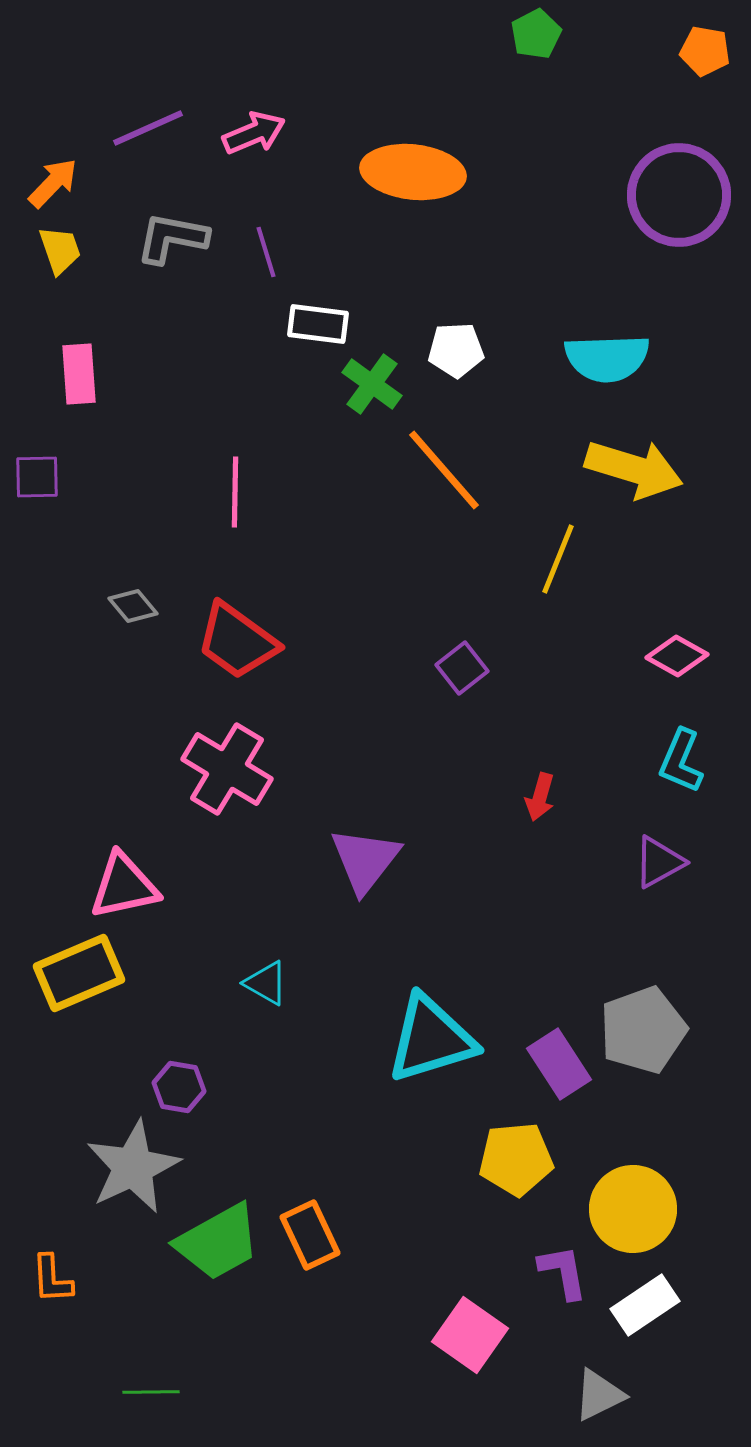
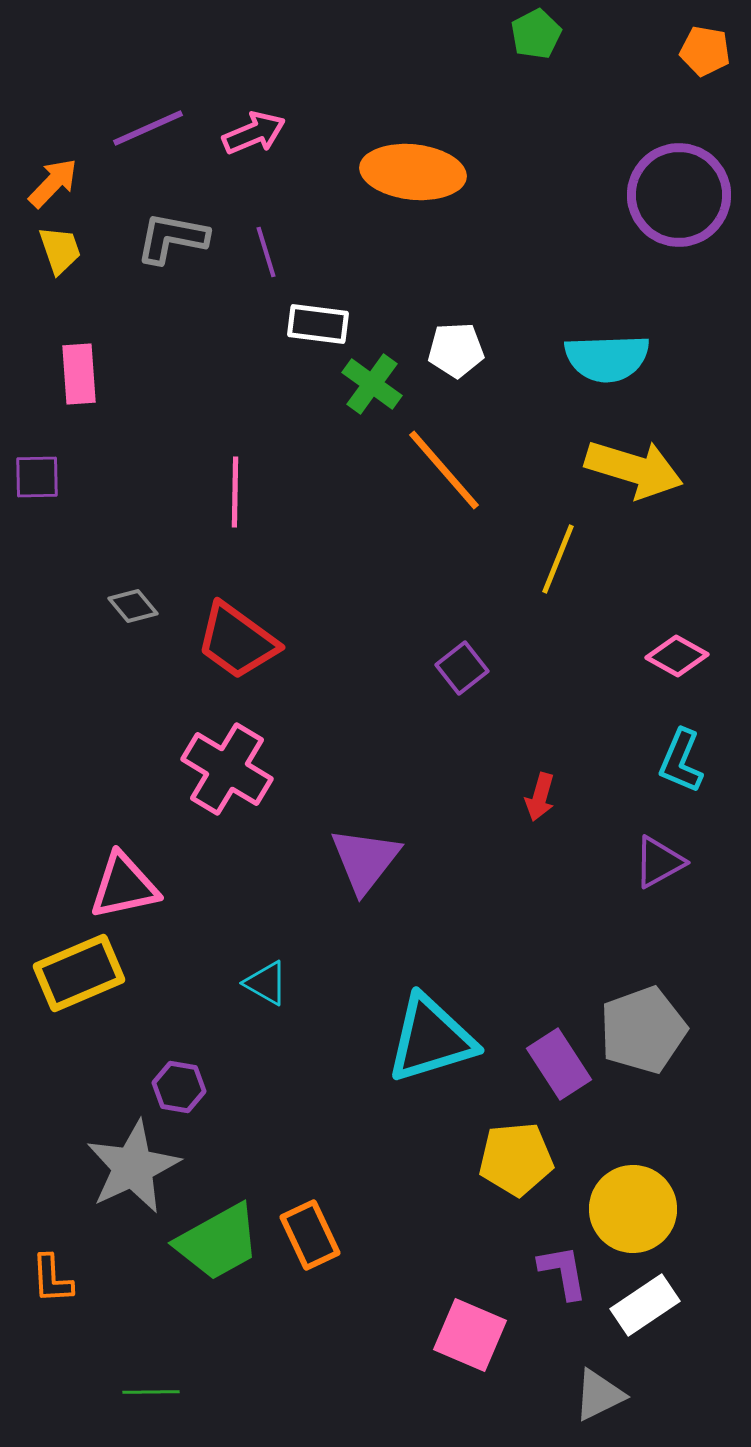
pink square at (470, 1335): rotated 12 degrees counterclockwise
